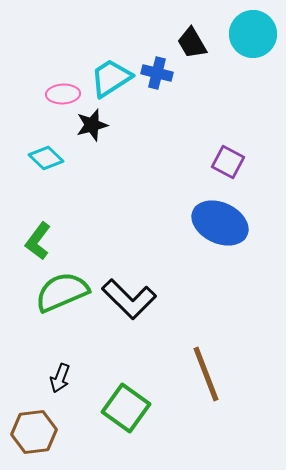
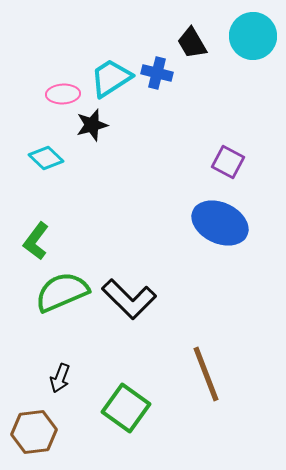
cyan circle: moved 2 px down
green L-shape: moved 2 px left
